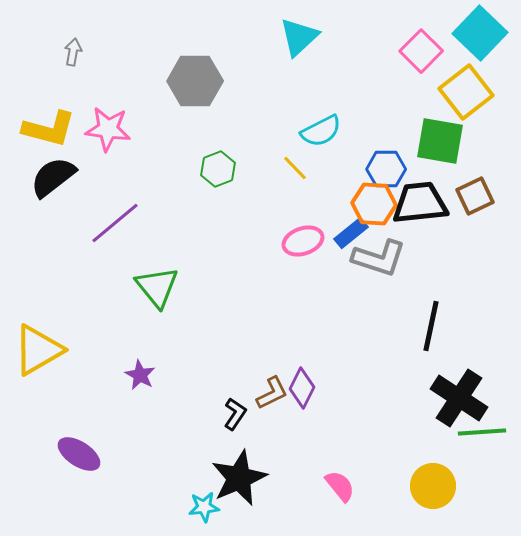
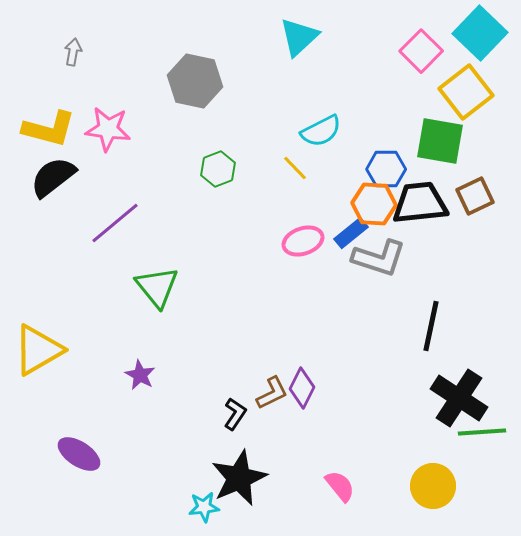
gray hexagon: rotated 12 degrees clockwise
